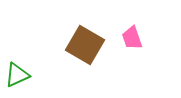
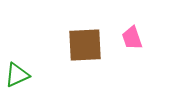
brown square: rotated 33 degrees counterclockwise
